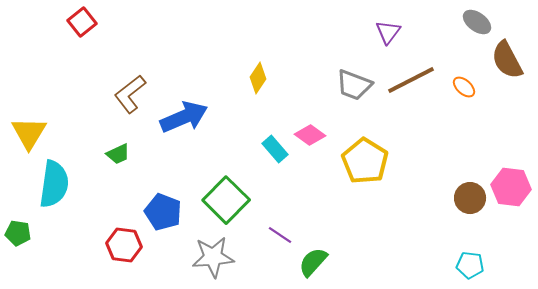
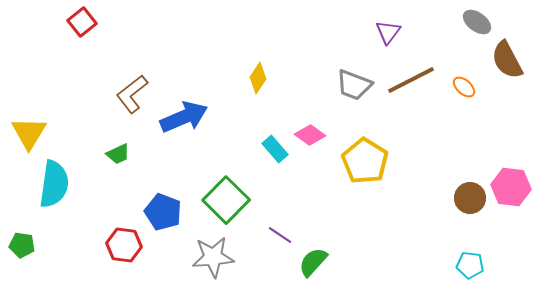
brown L-shape: moved 2 px right
green pentagon: moved 4 px right, 12 px down
